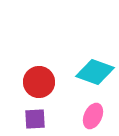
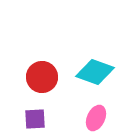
red circle: moved 3 px right, 5 px up
pink ellipse: moved 3 px right, 2 px down
